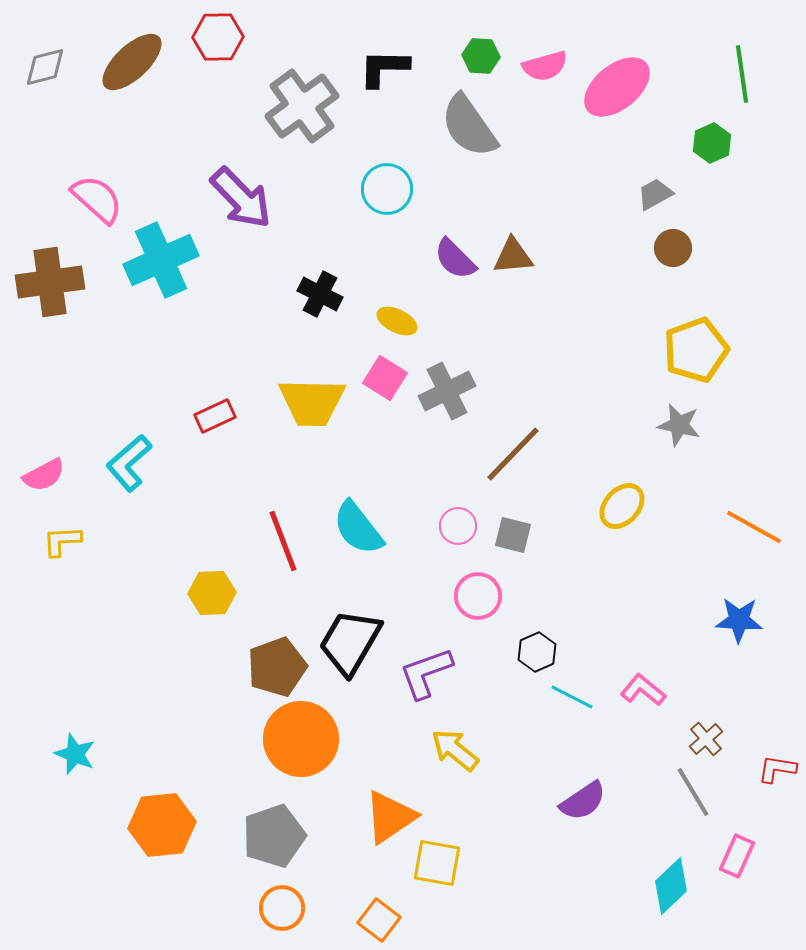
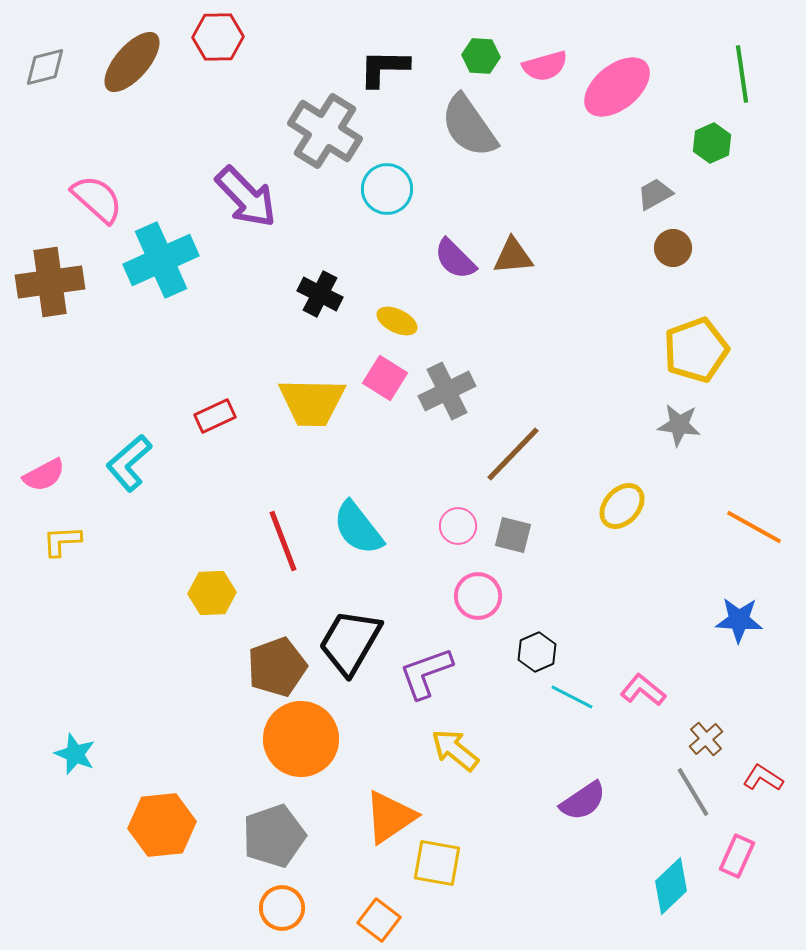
brown ellipse at (132, 62): rotated 6 degrees counterclockwise
gray cross at (302, 106): moved 23 px right, 25 px down; rotated 22 degrees counterclockwise
purple arrow at (241, 198): moved 5 px right, 1 px up
gray star at (679, 425): rotated 6 degrees counterclockwise
red L-shape at (777, 769): moved 14 px left, 9 px down; rotated 24 degrees clockwise
